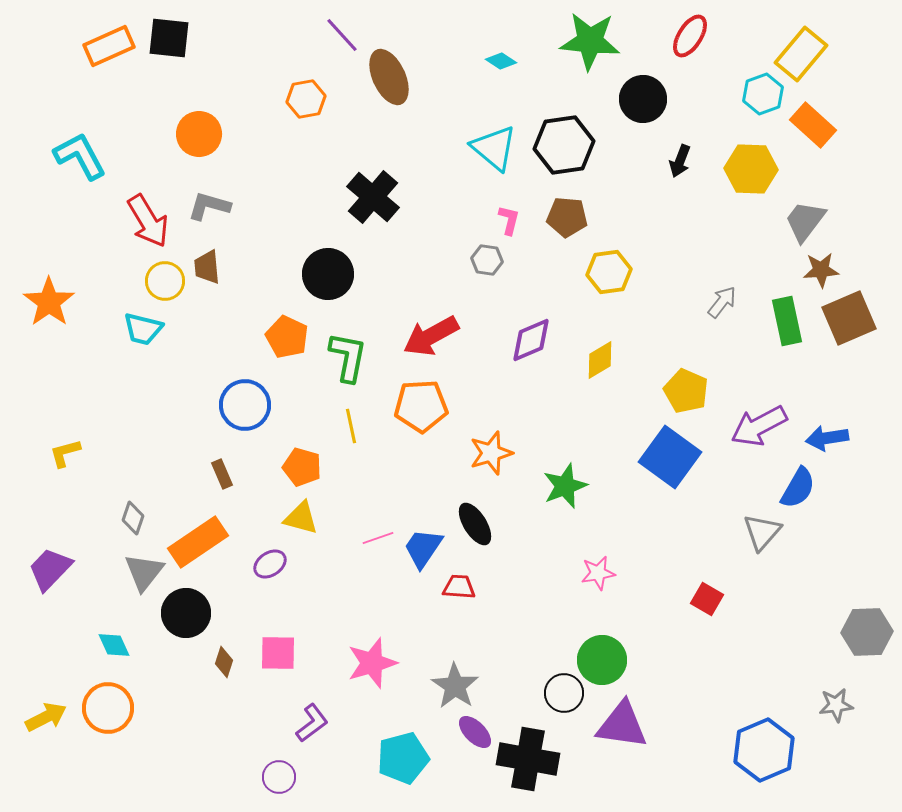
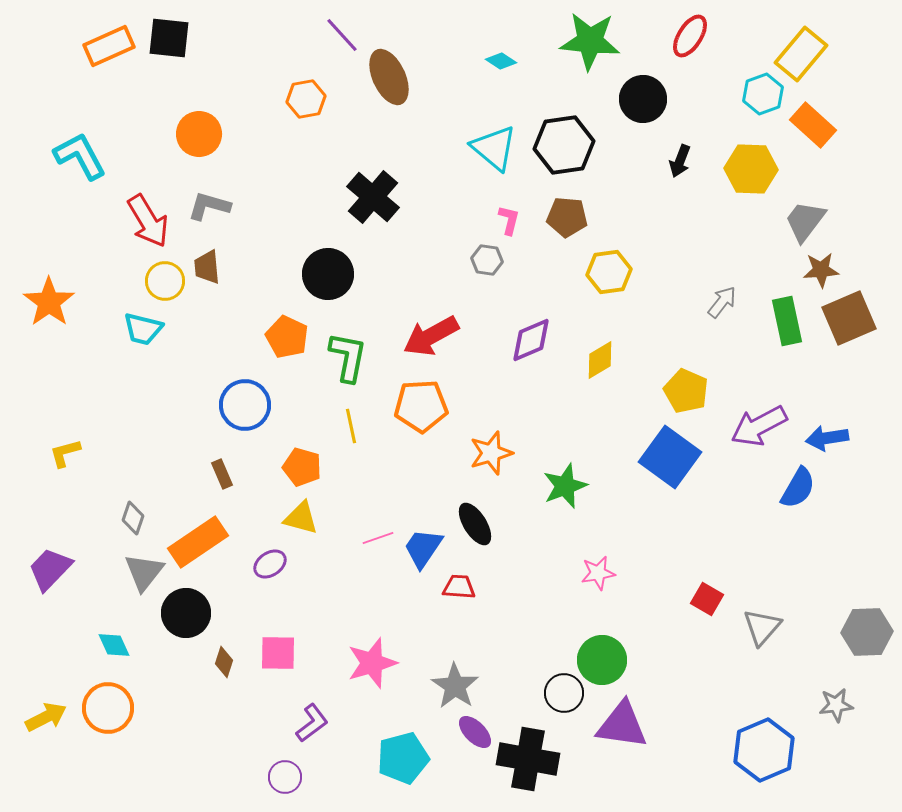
gray triangle at (762, 532): moved 95 px down
purple circle at (279, 777): moved 6 px right
